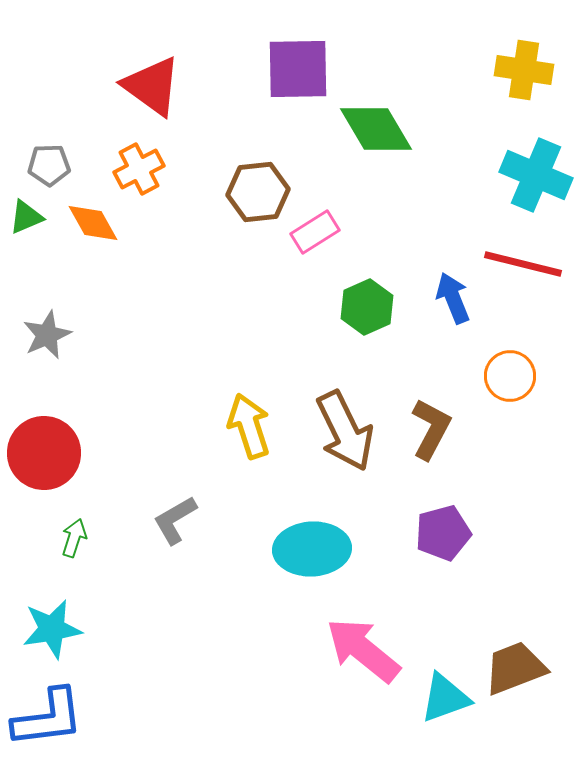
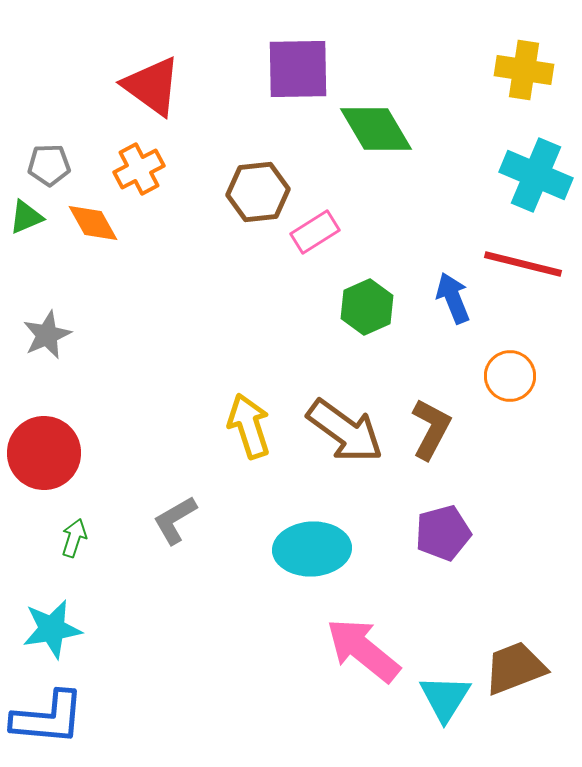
brown arrow: rotated 28 degrees counterclockwise
cyan triangle: rotated 38 degrees counterclockwise
blue L-shape: rotated 12 degrees clockwise
